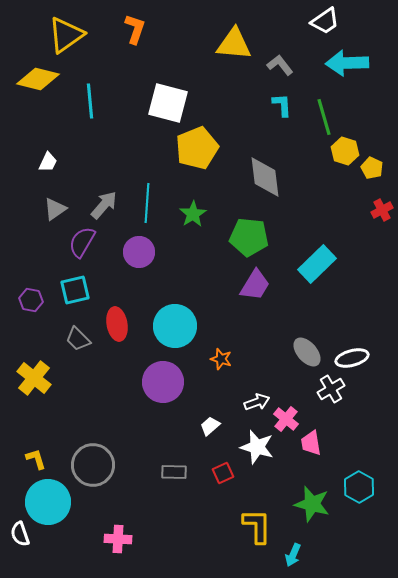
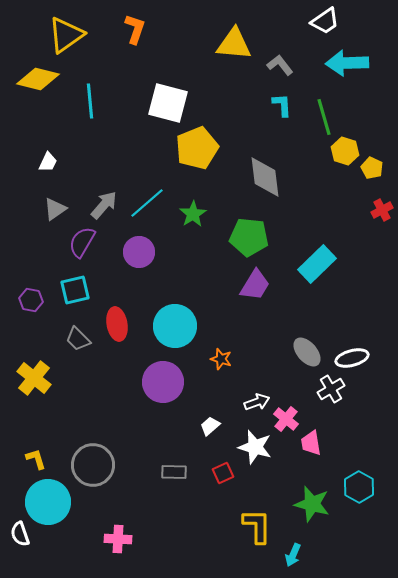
cyan line at (147, 203): rotated 45 degrees clockwise
white star at (257, 447): moved 2 px left
